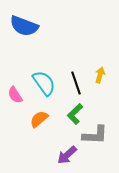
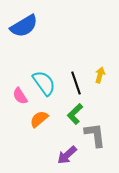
blue semicircle: rotated 52 degrees counterclockwise
pink semicircle: moved 5 px right, 1 px down
gray L-shape: rotated 100 degrees counterclockwise
